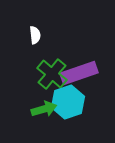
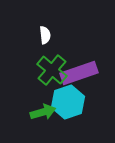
white semicircle: moved 10 px right
green cross: moved 4 px up
green arrow: moved 1 px left, 3 px down
